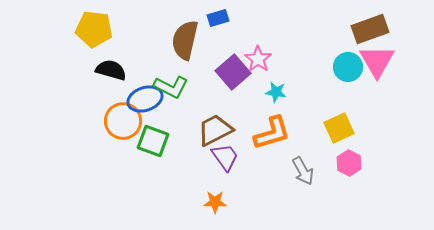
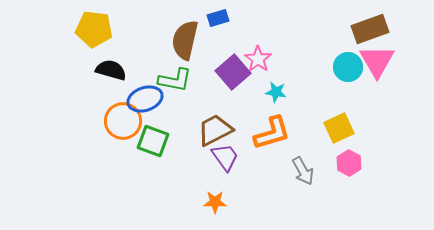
green L-shape: moved 4 px right, 7 px up; rotated 16 degrees counterclockwise
